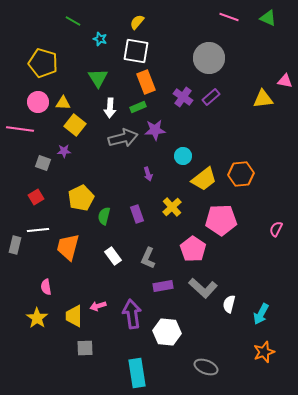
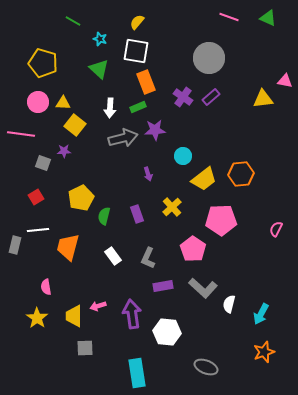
green triangle at (98, 78): moved 1 px right, 9 px up; rotated 15 degrees counterclockwise
pink line at (20, 129): moved 1 px right, 5 px down
